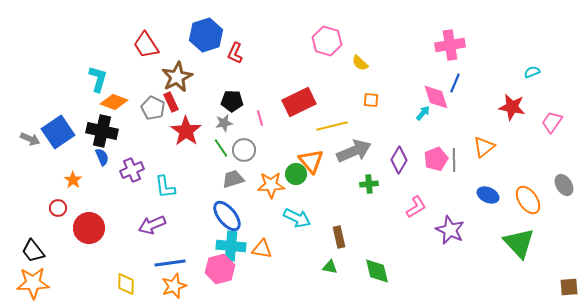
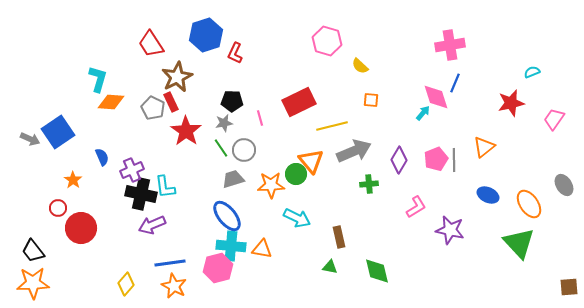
red trapezoid at (146, 45): moved 5 px right, 1 px up
yellow semicircle at (360, 63): moved 3 px down
orange diamond at (114, 102): moved 3 px left; rotated 16 degrees counterclockwise
red star at (512, 107): moved 1 px left, 4 px up; rotated 24 degrees counterclockwise
pink trapezoid at (552, 122): moved 2 px right, 3 px up
black cross at (102, 131): moved 39 px right, 63 px down
orange ellipse at (528, 200): moved 1 px right, 4 px down
red circle at (89, 228): moved 8 px left
purple star at (450, 230): rotated 12 degrees counterclockwise
pink hexagon at (220, 269): moved 2 px left, 1 px up
yellow diamond at (126, 284): rotated 40 degrees clockwise
orange star at (174, 286): rotated 25 degrees counterclockwise
